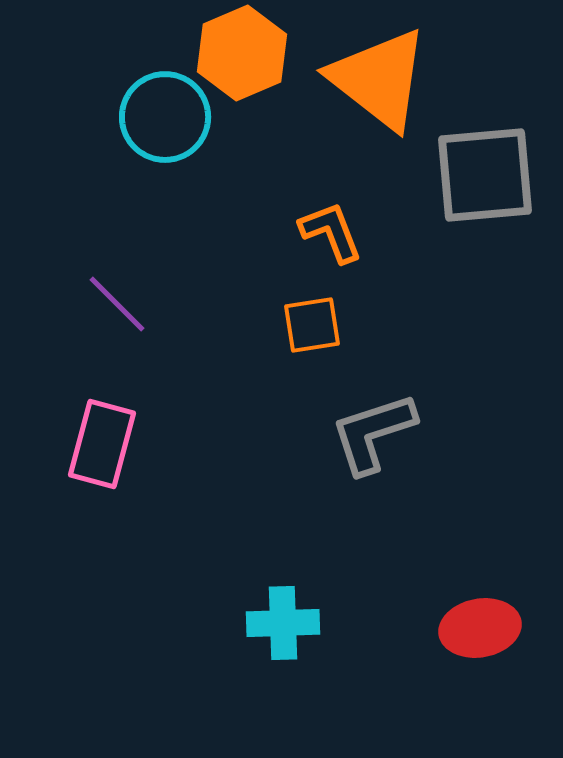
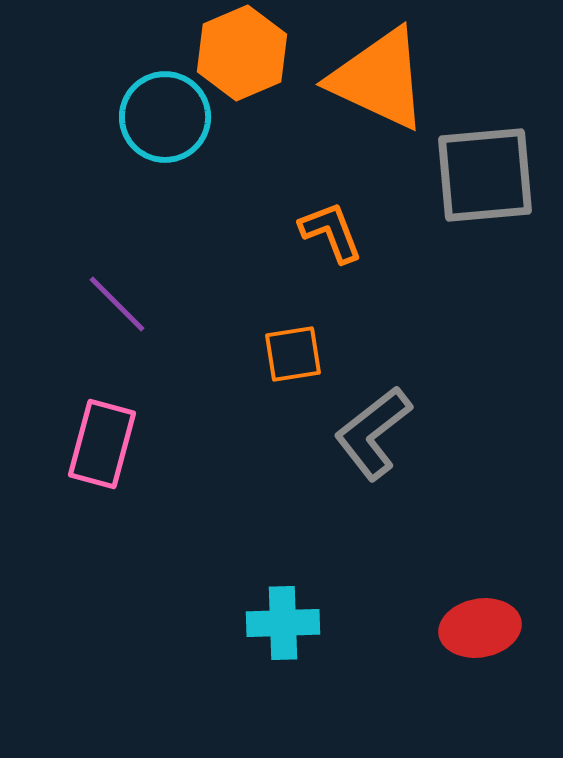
orange triangle: rotated 13 degrees counterclockwise
orange square: moved 19 px left, 29 px down
gray L-shape: rotated 20 degrees counterclockwise
